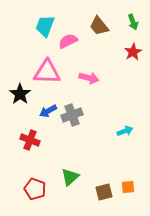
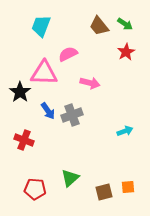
green arrow: moved 8 px left, 2 px down; rotated 35 degrees counterclockwise
cyan trapezoid: moved 4 px left
pink semicircle: moved 13 px down
red star: moved 7 px left
pink triangle: moved 3 px left, 1 px down
pink arrow: moved 1 px right, 5 px down
black star: moved 2 px up
blue arrow: rotated 96 degrees counterclockwise
red cross: moved 6 px left
green triangle: moved 1 px down
red pentagon: rotated 15 degrees counterclockwise
